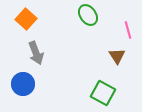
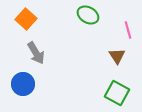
green ellipse: rotated 25 degrees counterclockwise
gray arrow: rotated 10 degrees counterclockwise
green square: moved 14 px right
